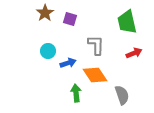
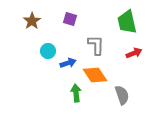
brown star: moved 13 px left, 8 px down
